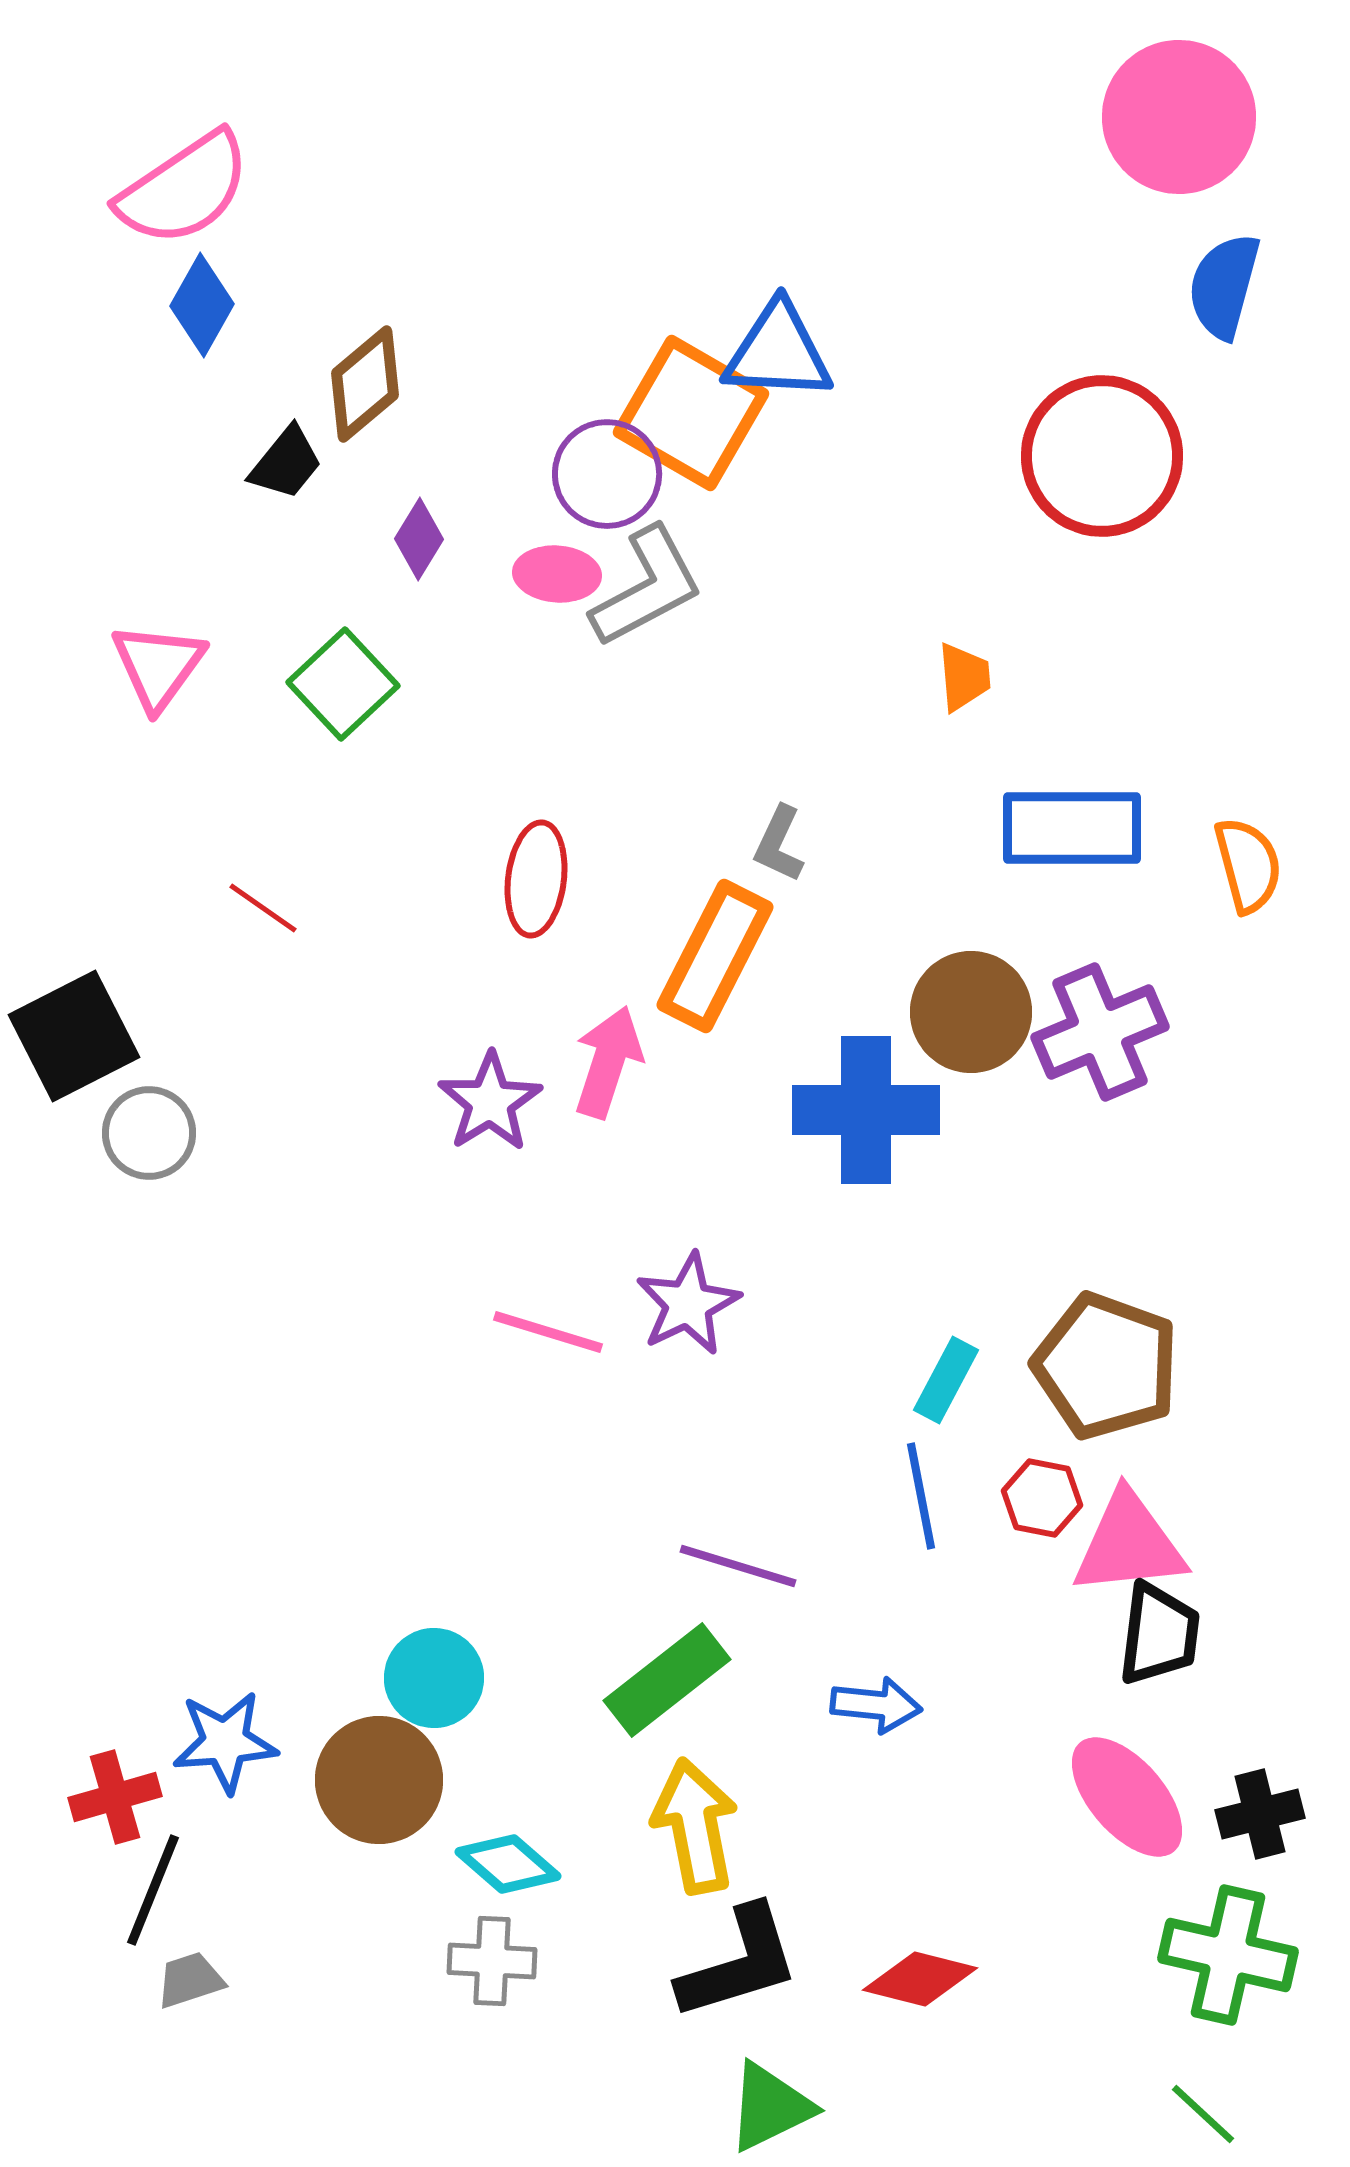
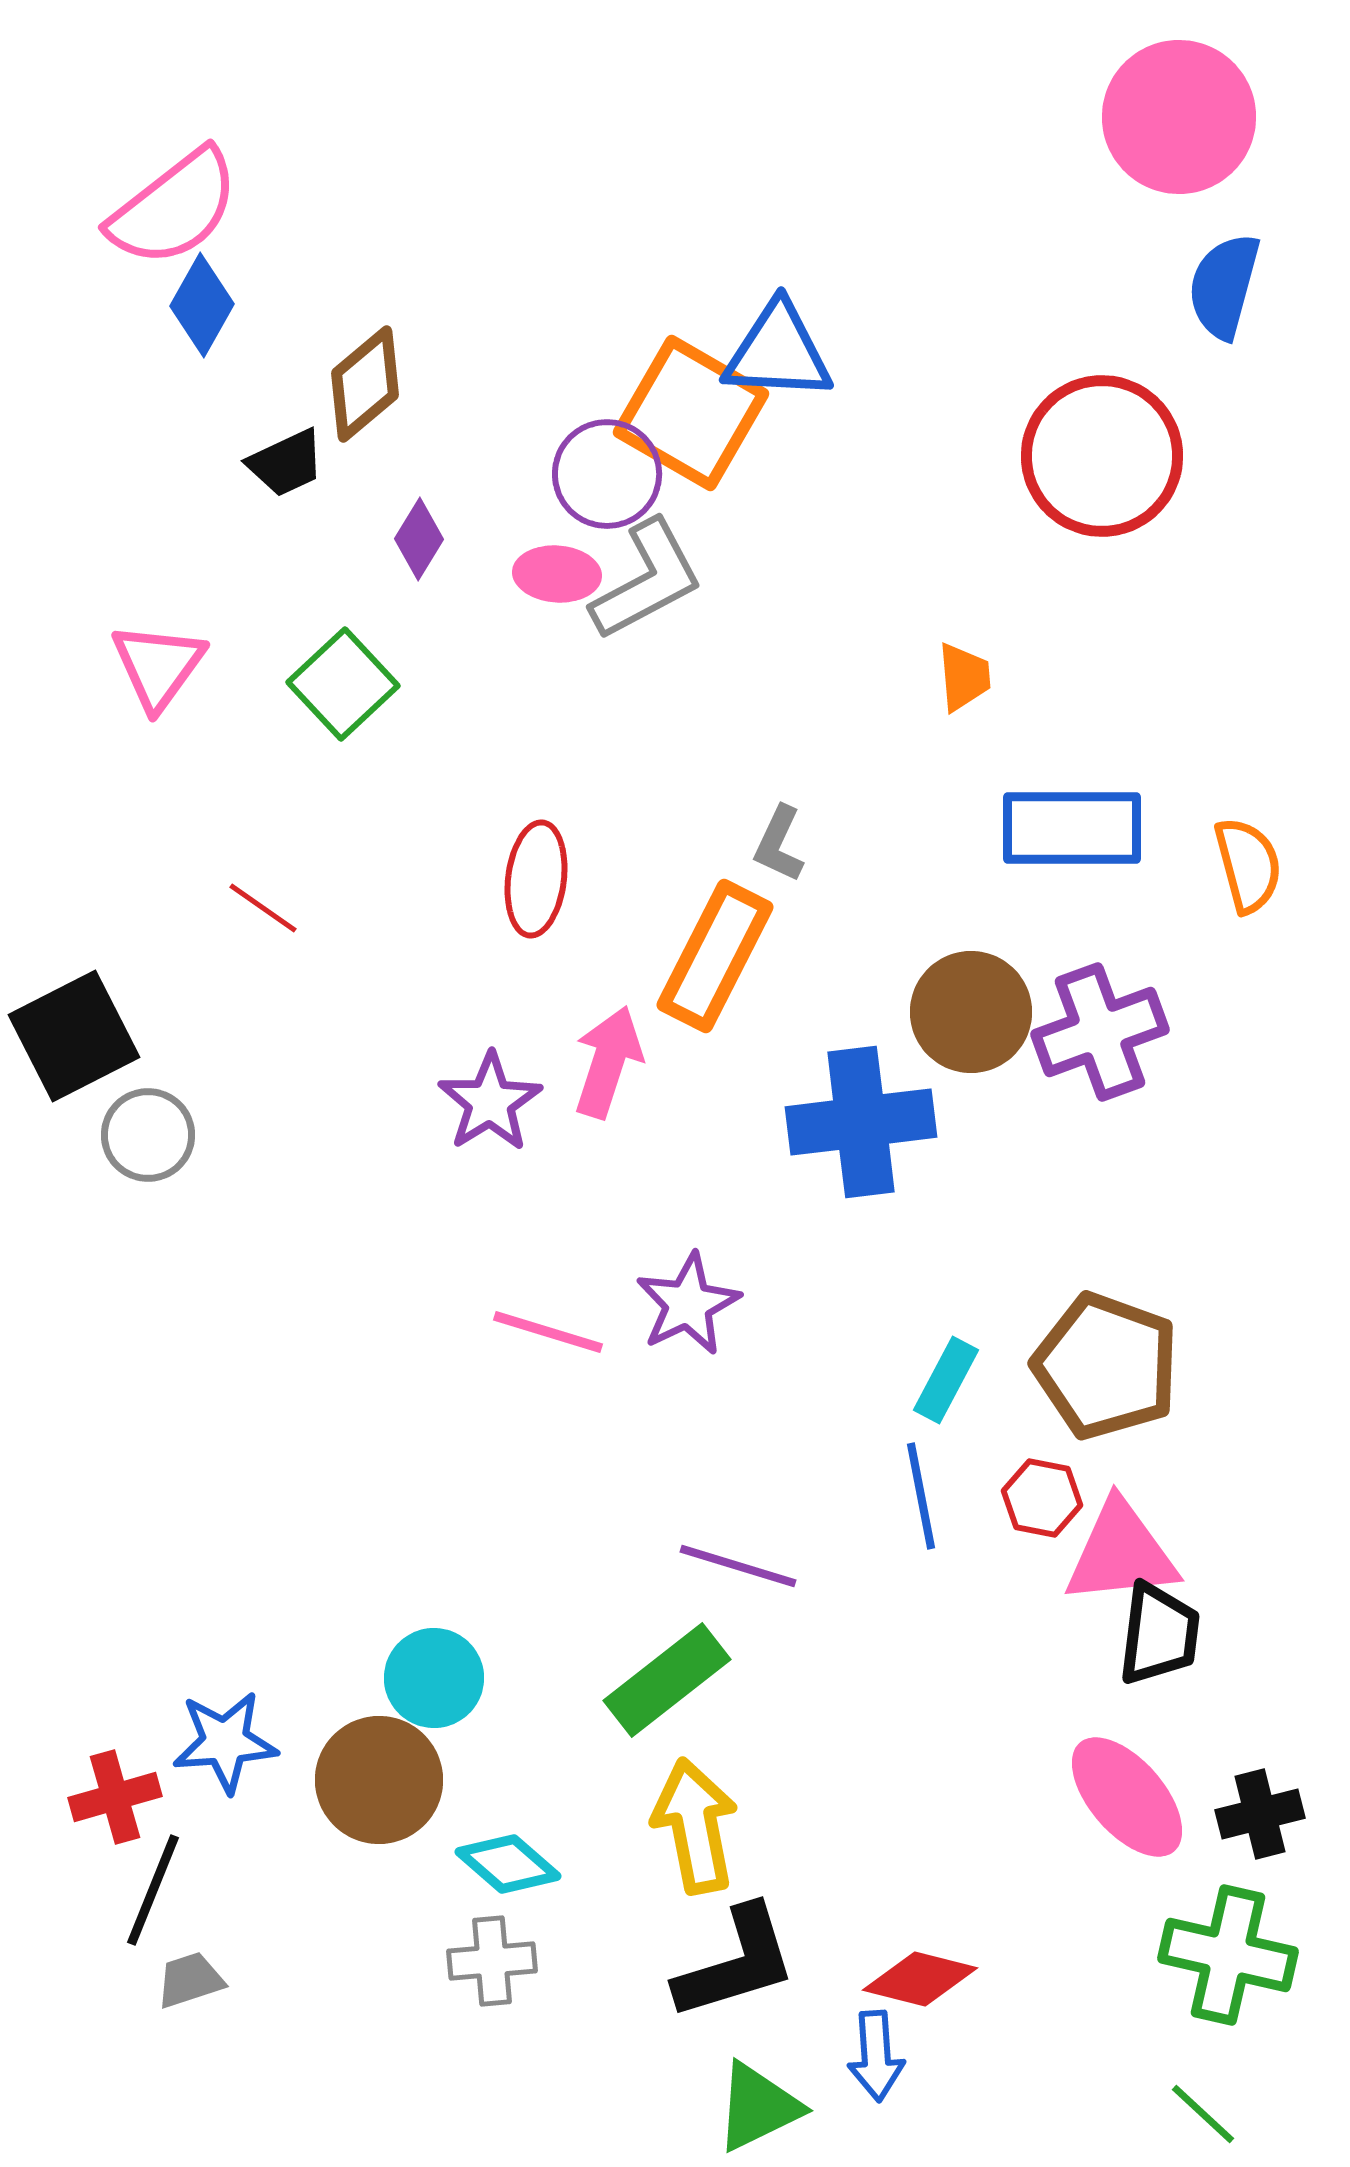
pink semicircle at (184, 189): moved 10 px left, 19 px down; rotated 4 degrees counterclockwise
black trapezoid at (286, 463): rotated 26 degrees clockwise
gray L-shape at (647, 587): moved 7 px up
purple cross at (1100, 1032): rotated 3 degrees clockwise
blue cross at (866, 1110): moved 5 px left, 12 px down; rotated 7 degrees counterclockwise
gray circle at (149, 1133): moved 1 px left, 2 px down
pink triangle at (1129, 1544): moved 8 px left, 9 px down
blue arrow at (876, 1705): moved 351 px down; rotated 80 degrees clockwise
gray cross at (492, 1961): rotated 8 degrees counterclockwise
black L-shape at (739, 1963): moved 3 px left
green triangle at (770, 2107): moved 12 px left
